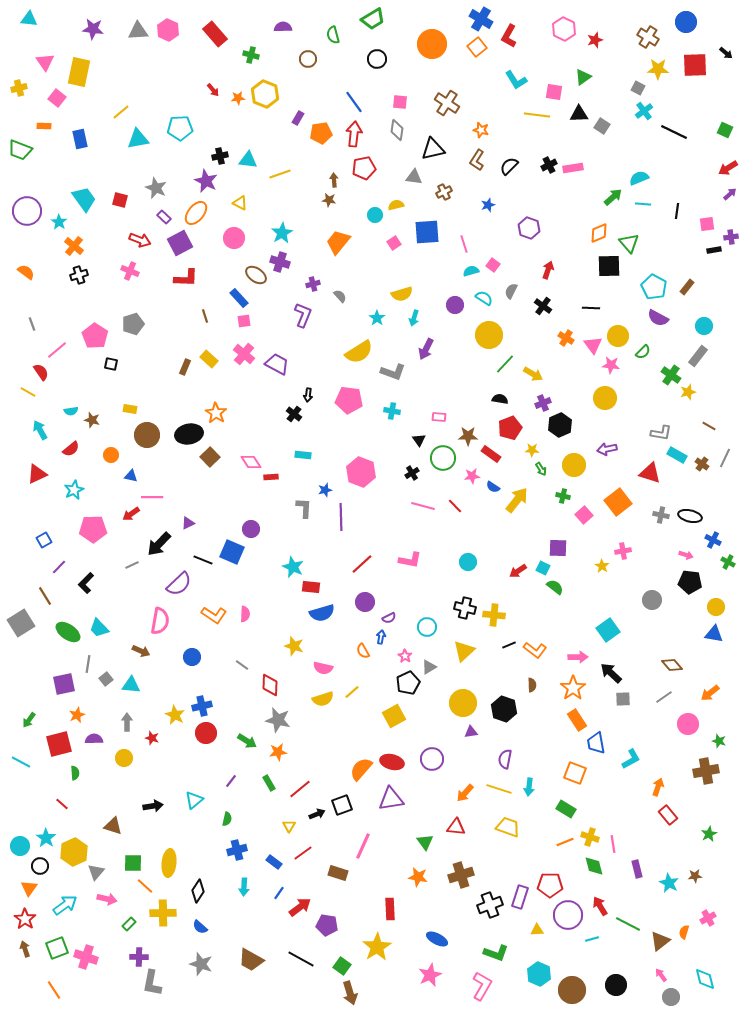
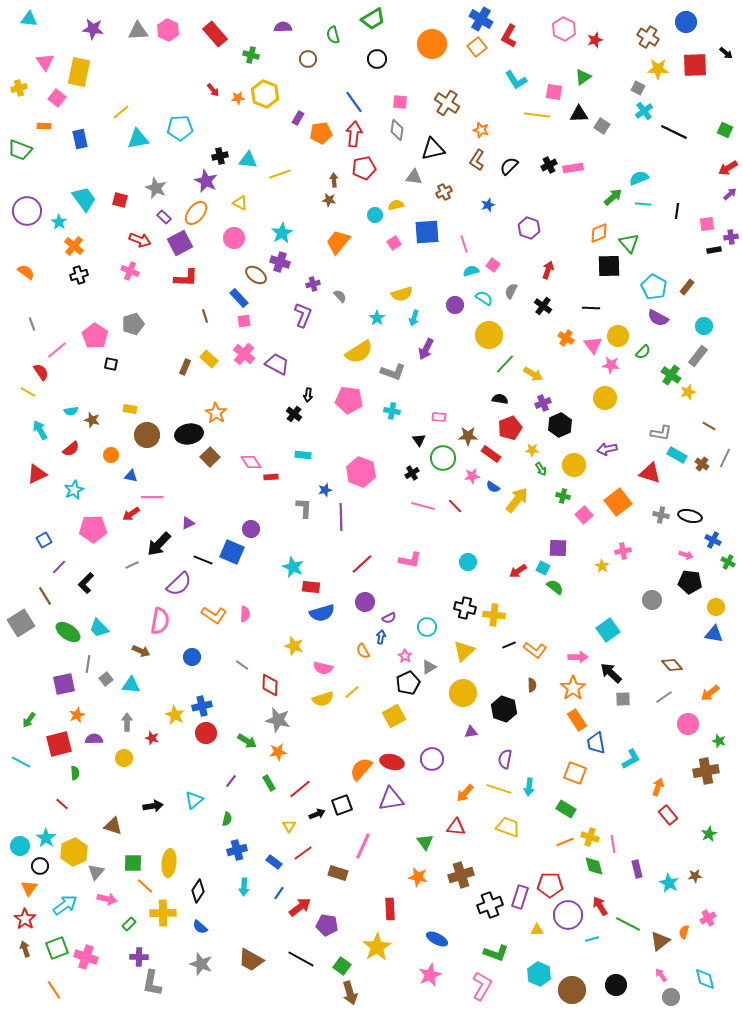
yellow circle at (463, 703): moved 10 px up
